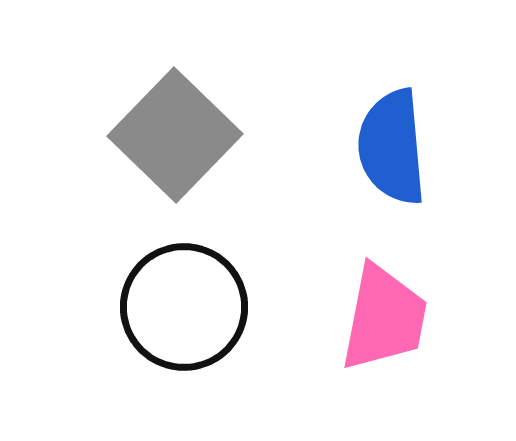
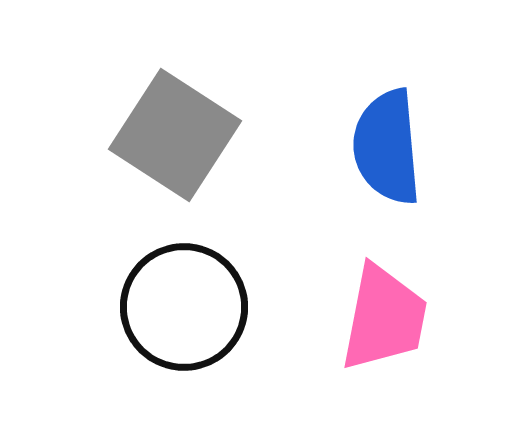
gray square: rotated 11 degrees counterclockwise
blue semicircle: moved 5 px left
